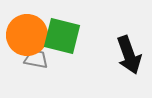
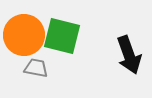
orange circle: moved 3 px left
gray trapezoid: moved 9 px down
